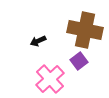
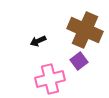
brown cross: rotated 12 degrees clockwise
pink cross: rotated 28 degrees clockwise
